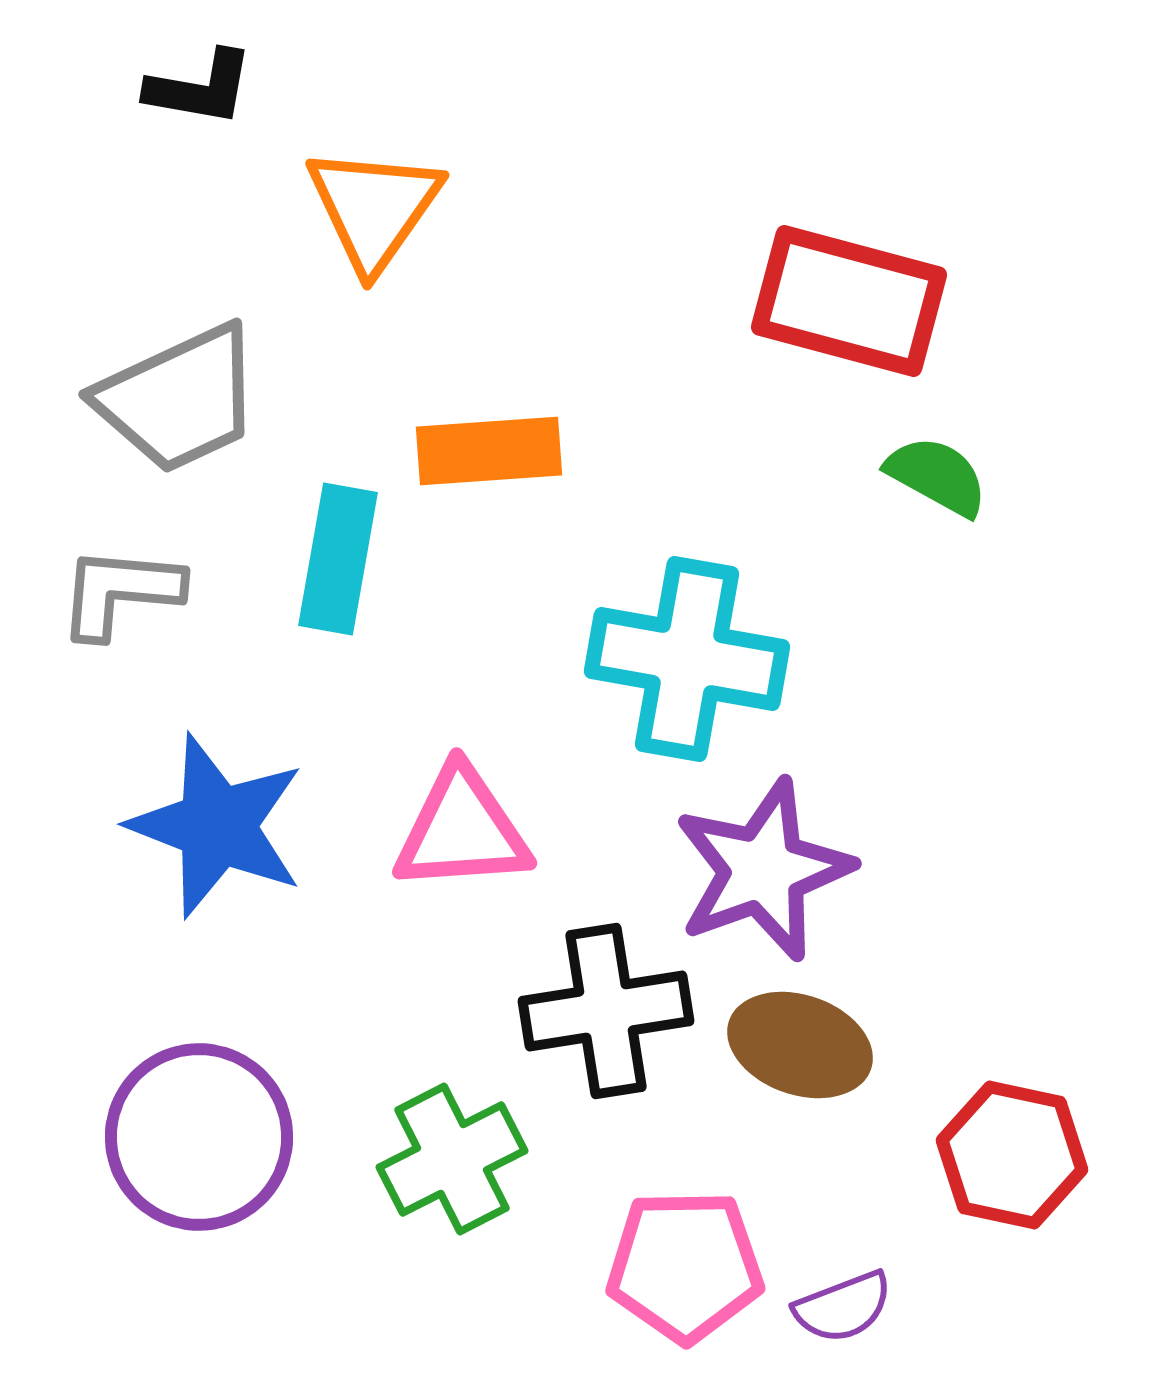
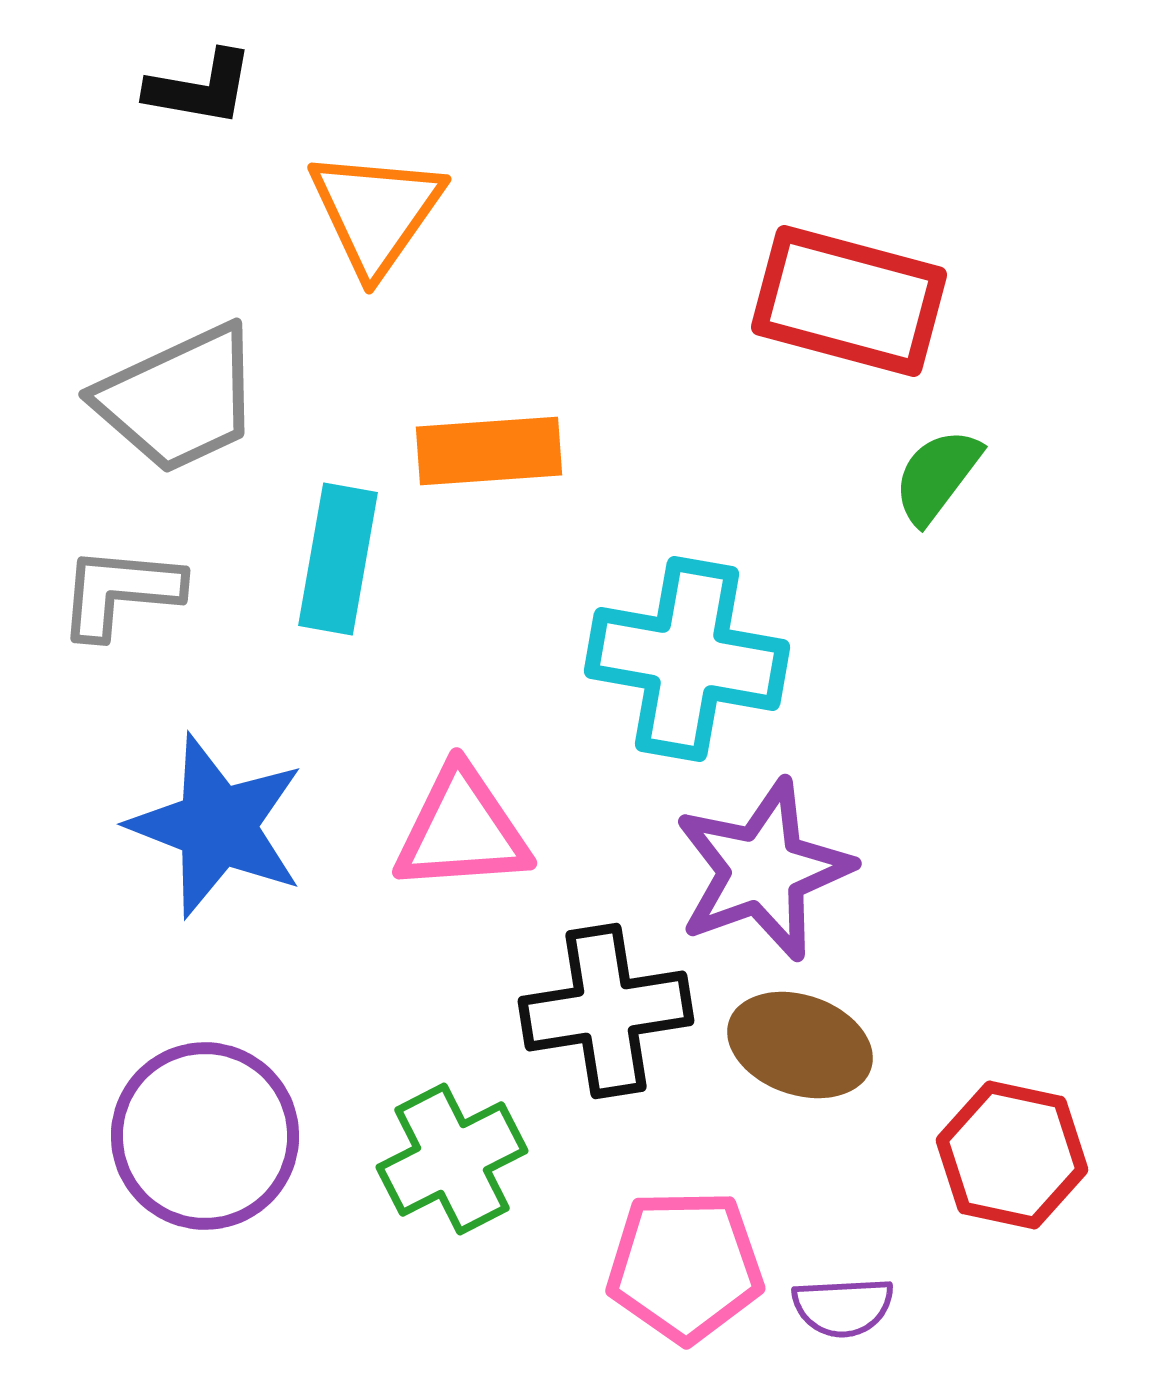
orange triangle: moved 2 px right, 4 px down
green semicircle: rotated 82 degrees counterclockwise
purple circle: moved 6 px right, 1 px up
purple semicircle: rotated 18 degrees clockwise
